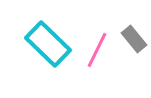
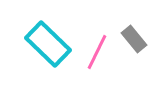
pink line: moved 2 px down
